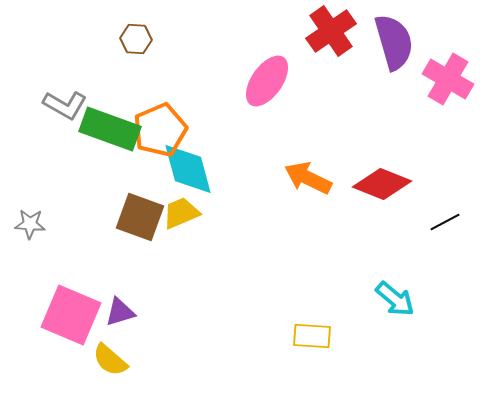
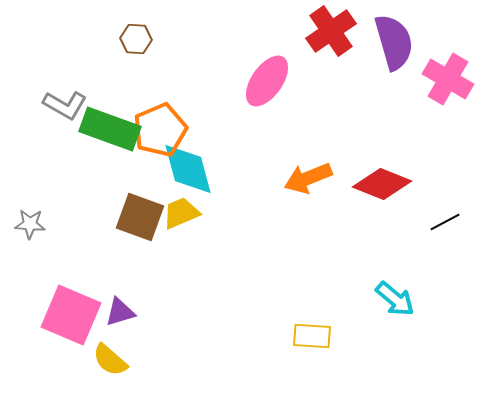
orange arrow: rotated 48 degrees counterclockwise
